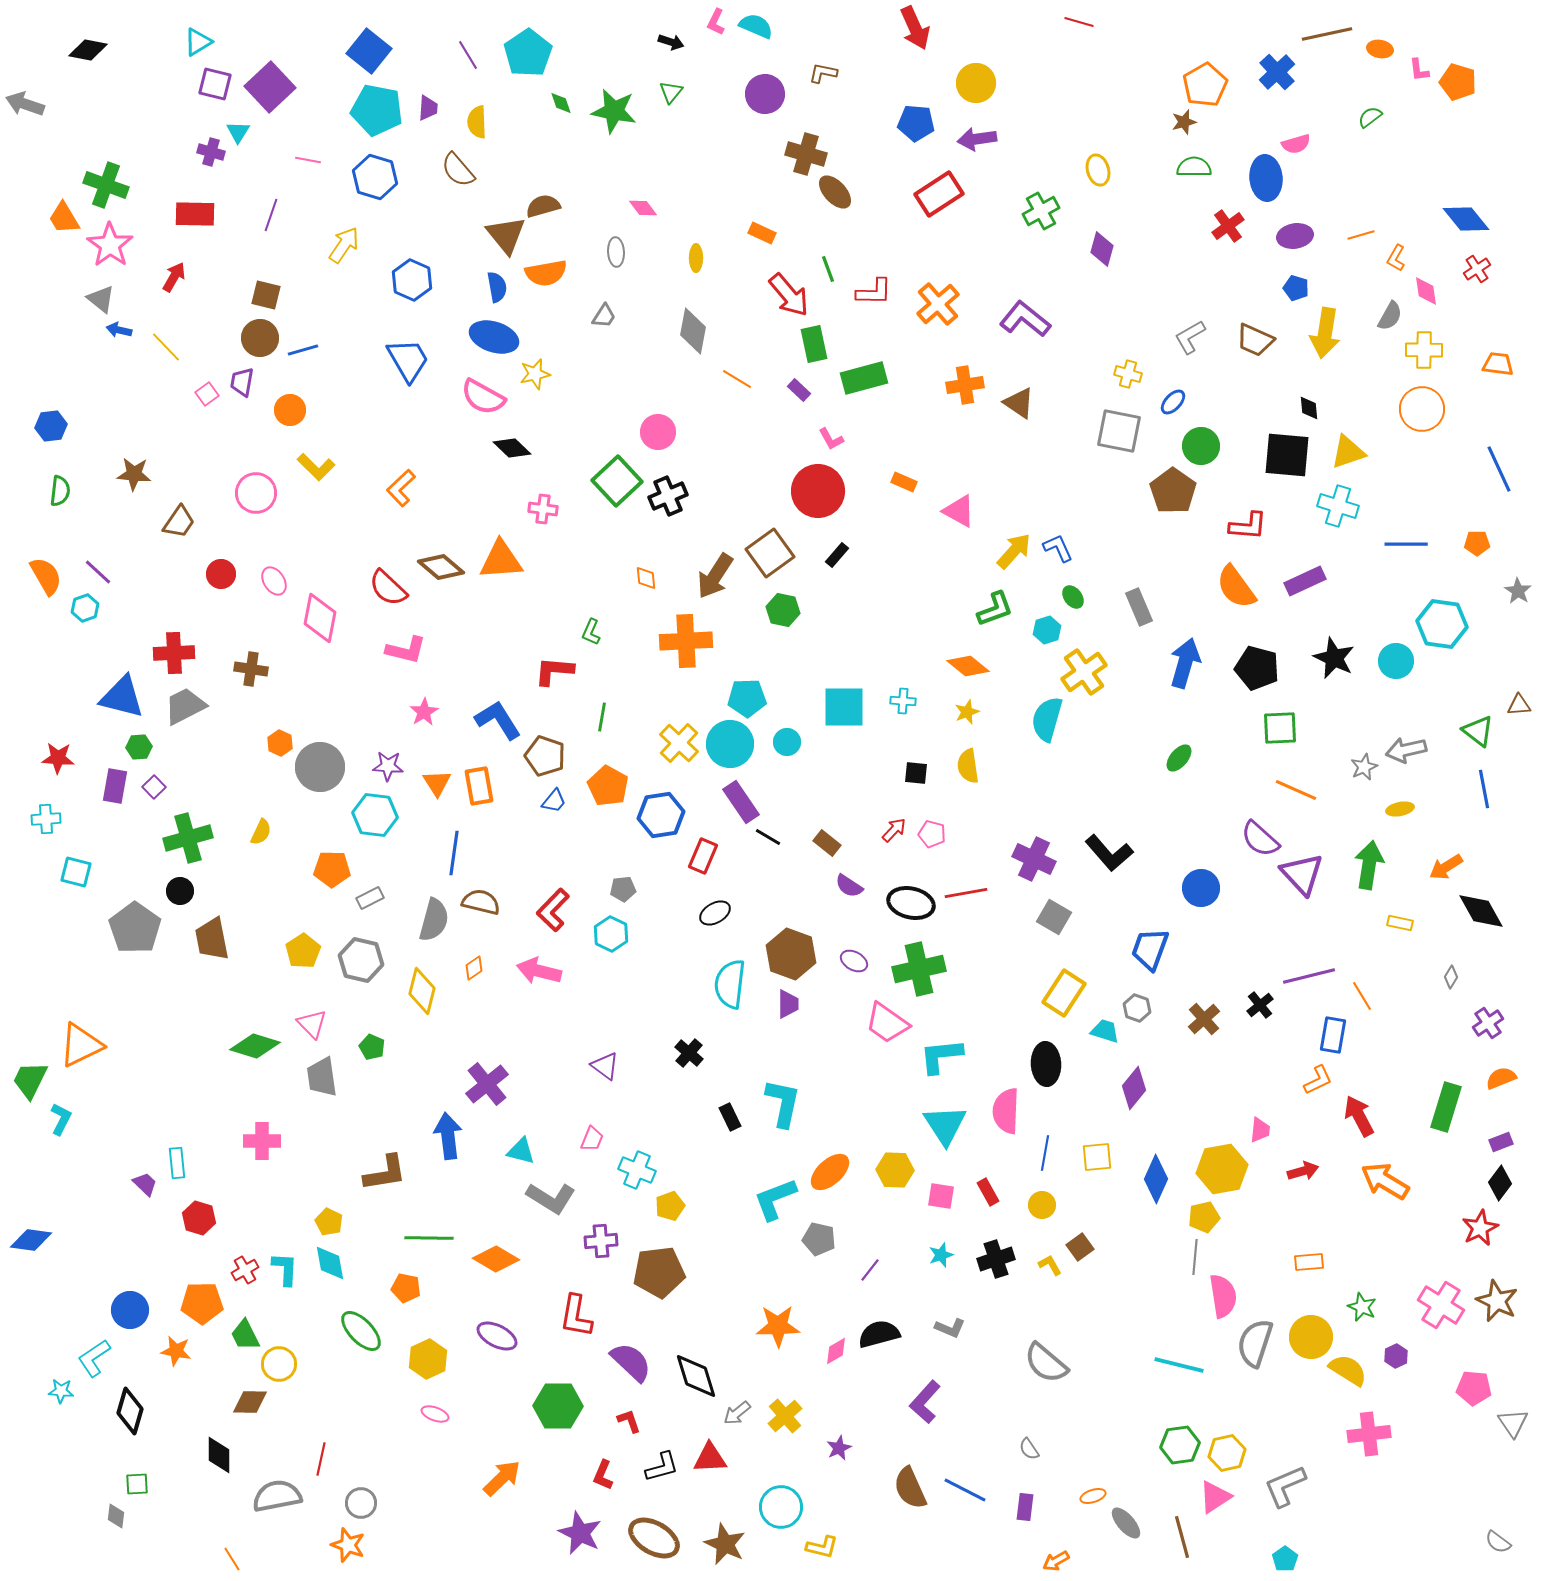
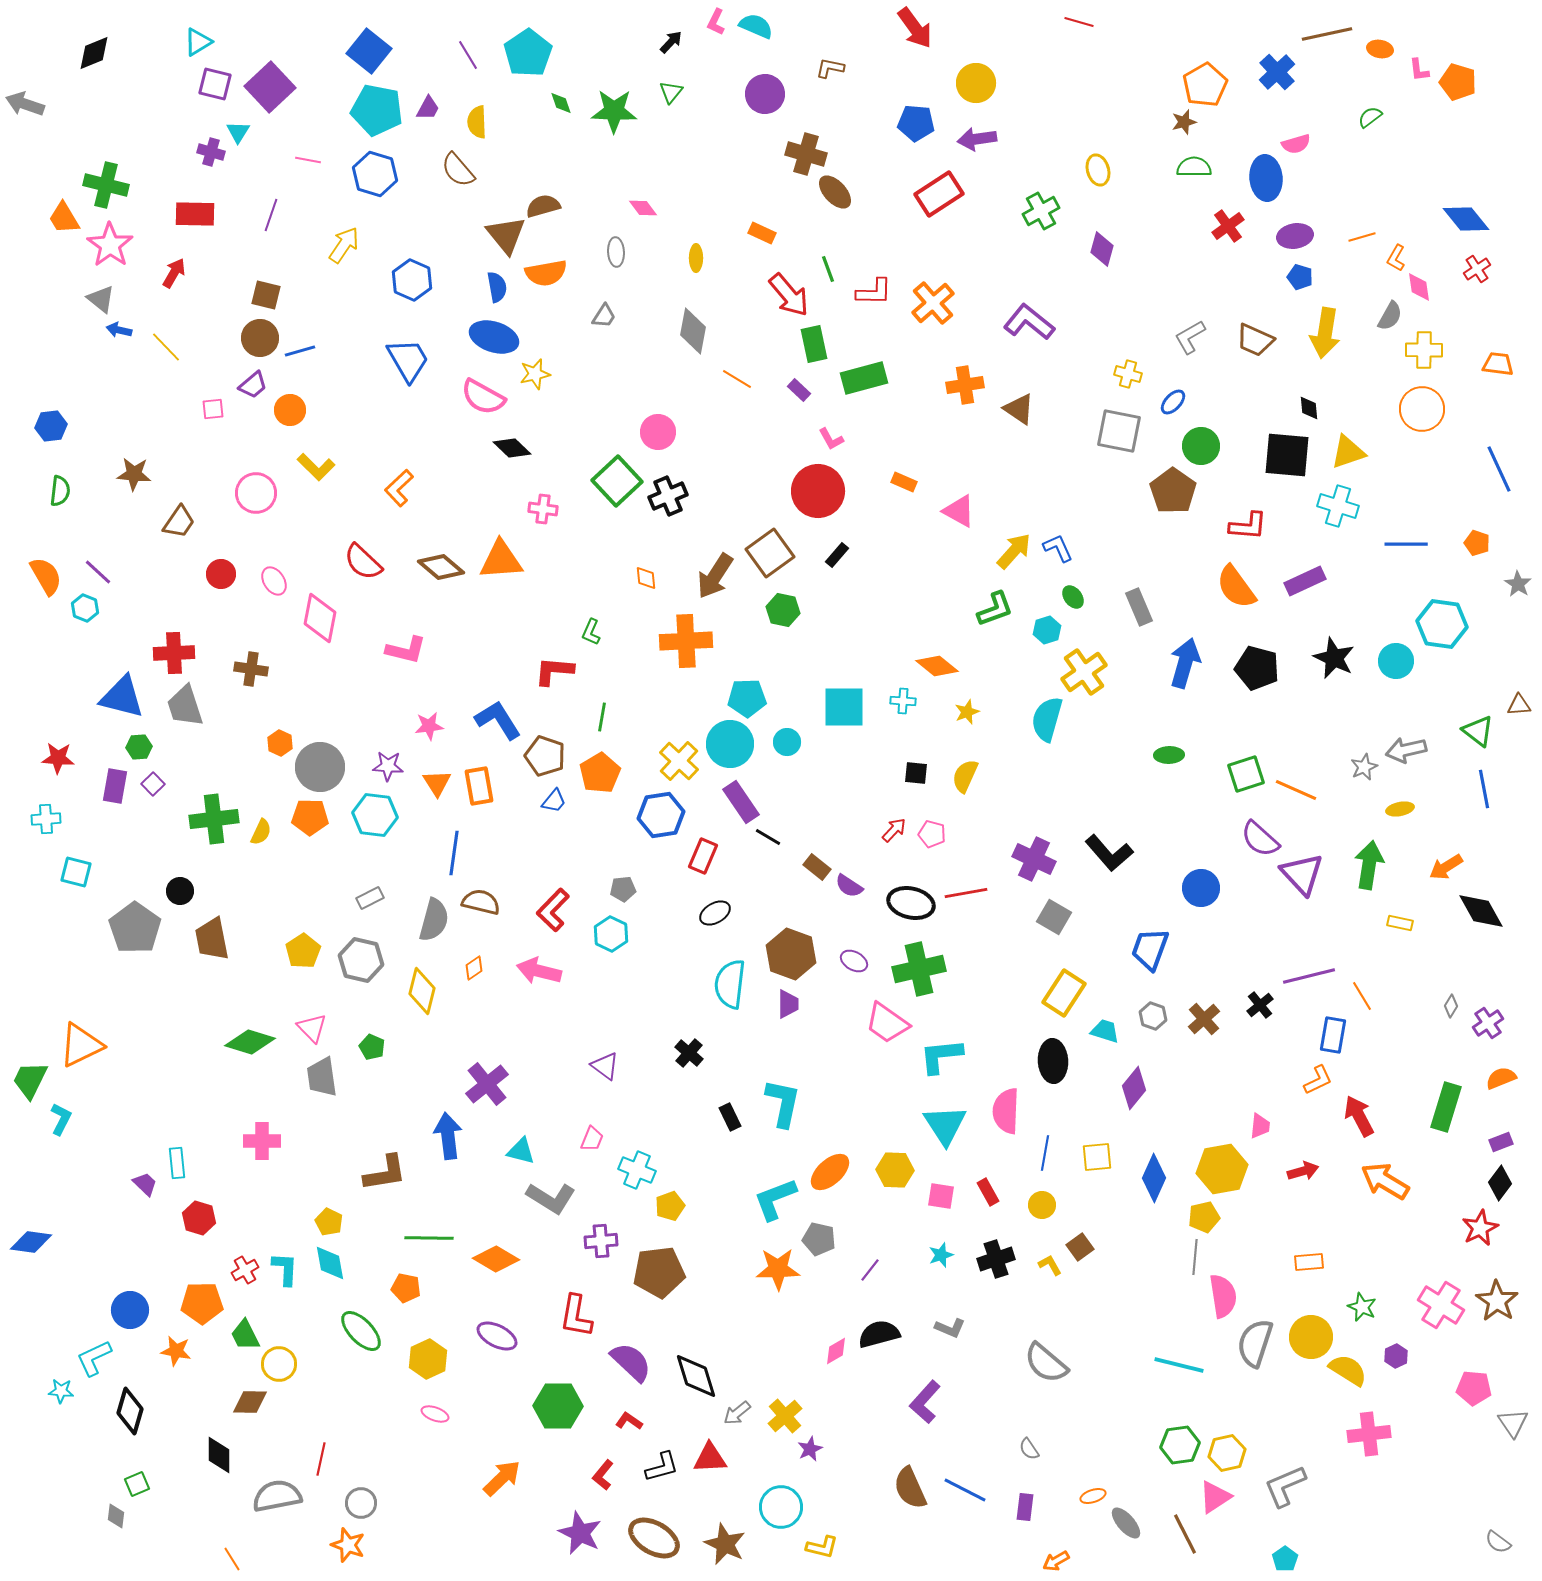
red arrow at (915, 28): rotated 12 degrees counterclockwise
black arrow at (671, 42): rotated 65 degrees counterclockwise
black diamond at (88, 50): moved 6 px right, 3 px down; rotated 33 degrees counterclockwise
brown L-shape at (823, 73): moved 7 px right, 5 px up
purple trapezoid at (428, 108): rotated 24 degrees clockwise
green star at (614, 111): rotated 9 degrees counterclockwise
blue hexagon at (375, 177): moved 3 px up
green cross at (106, 185): rotated 6 degrees counterclockwise
orange line at (1361, 235): moved 1 px right, 2 px down
red arrow at (174, 277): moved 4 px up
blue pentagon at (1296, 288): moved 4 px right, 11 px up
pink diamond at (1426, 291): moved 7 px left, 4 px up
orange cross at (938, 304): moved 5 px left, 1 px up
purple L-shape at (1025, 319): moved 4 px right, 3 px down
blue line at (303, 350): moved 3 px left, 1 px down
purple trapezoid at (242, 382): moved 11 px right, 3 px down; rotated 140 degrees counterclockwise
pink square at (207, 394): moved 6 px right, 15 px down; rotated 30 degrees clockwise
brown triangle at (1019, 403): moved 6 px down
orange L-shape at (401, 488): moved 2 px left
orange pentagon at (1477, 543): rotated 20 degrees clockwise
red semicircle at (388, 588): moved 25 px left, 26 px up
gray star at (1518, 591): moved 7 px up
cyan hexagon at (85, 608): rotated 20 degrees counterclockwise
orange diamond at (968, 666): moved 31 px left
gray trapezoid at (185, 706): rotated 81 degrees counterclockwise
pink star at (424, 712): moved 5 px right, 14 px down; rotated 24 degrees clockwise
green square at (1280, 728): moved 34 px left, 46 px down; rotated 15 degrees counterclockwise
yellow cross at (679, 743): moved 18 px down
green ellipse at (1179, 758): moved 10 px left, 3 px up; rotated 48 degrees clockwise
yellow semicircle at (968, 766): moved 3 px left, 10 px down; rotated 32 degrees clockwise
orange pentagon at (608, 786): moved 8 px left, 13 px up; rotated 12 degrees clockwise
purple square at (154, 787): moved 1 px left, 3 px up
green cross at (188, 838): moved 26 px right, 19 px up; rotated 9 degrees clockwise
brown rectangle at (827, 843): moved 10 px left, 24 px down
orange pentagon at (332, 869): moved 22 px left, 52 px up
gray diamond at (1451, 977): moved 29 px down
gray hexagon at (1137, 1008): moved 16 px right, 8 px down
pink triangle at (312, 1024): moved 4 px down
green diamond at (255, 1046): moved 5 px left, 4 px up
black ellipse at (1046, 1064): moved 7 px right, 3 px up
pink trapezoid at (1260, 1130): moved 4 px up
blue diamond at (1156, 1179): moved 2 px left, 1 px up
blue diamond at (31, 1240): moved 2 px down
brown star at (1497, 1301): rotated 9 degrees clockwise
orange star at (778, 1326): moved 57 px up
cyan L-shape at (94, 1358): rotated 9 degrees clockwise
red L-shape at (629, 1421): rotated 36 degrees counterclockwise
purple star at (839, 1448): moved 29 px left, 1 px down
red L-shape at (603, 1475): rotated 16 degrees clockwise
green square at (137, 1484): rotated 20 degrees counterclockwise
brown line at (1182, 1537): moved 3 px right, 3 px up; rotated 12 degrees counterclockwise
